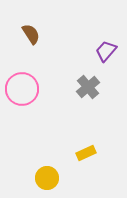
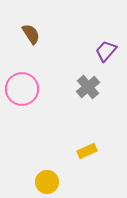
yellow rectangle: moved 1 px right, 2 px up
yellow circle: moved 4 px down
